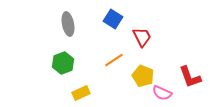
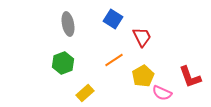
yellow pentagon: rotated 20 degrees clockwise
yellow rectangle: moved 4 px right; rotated 18 degrees counterclockwise
